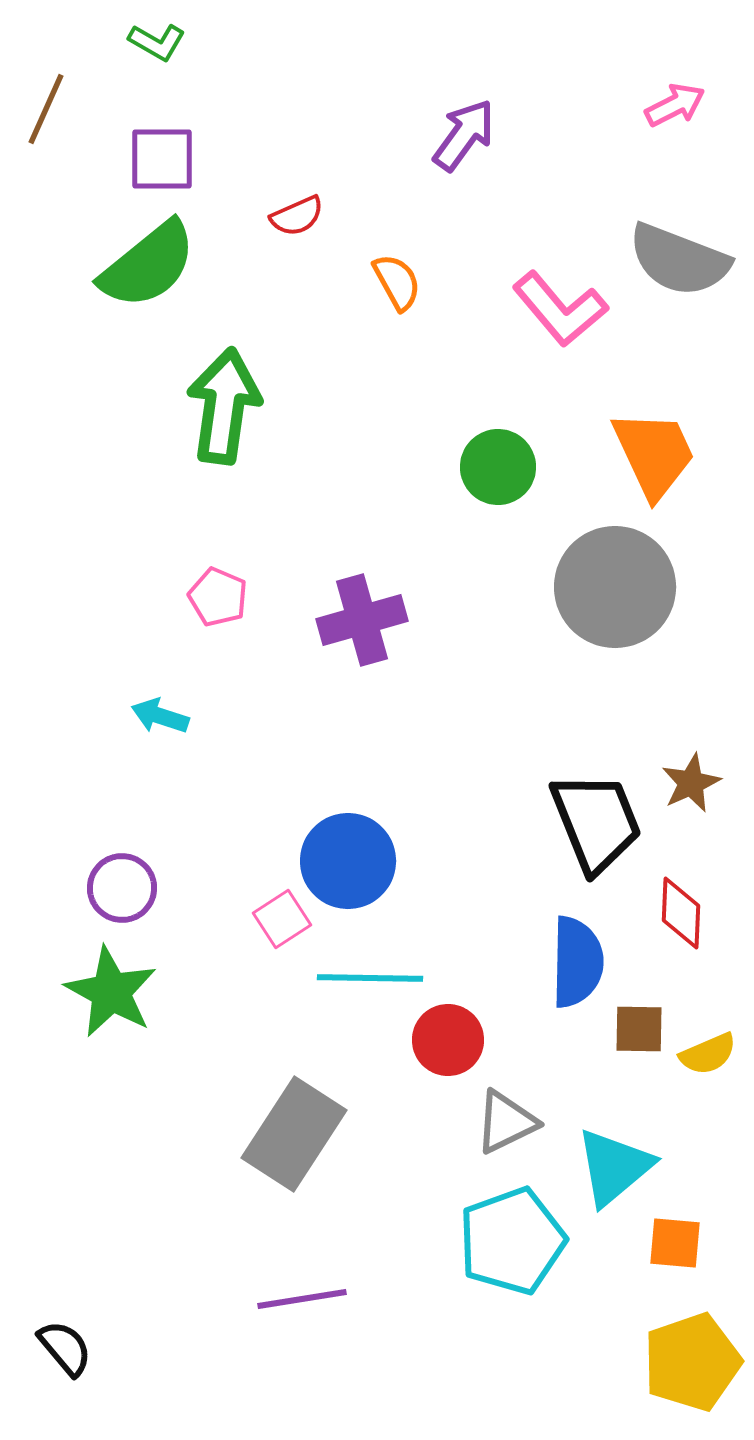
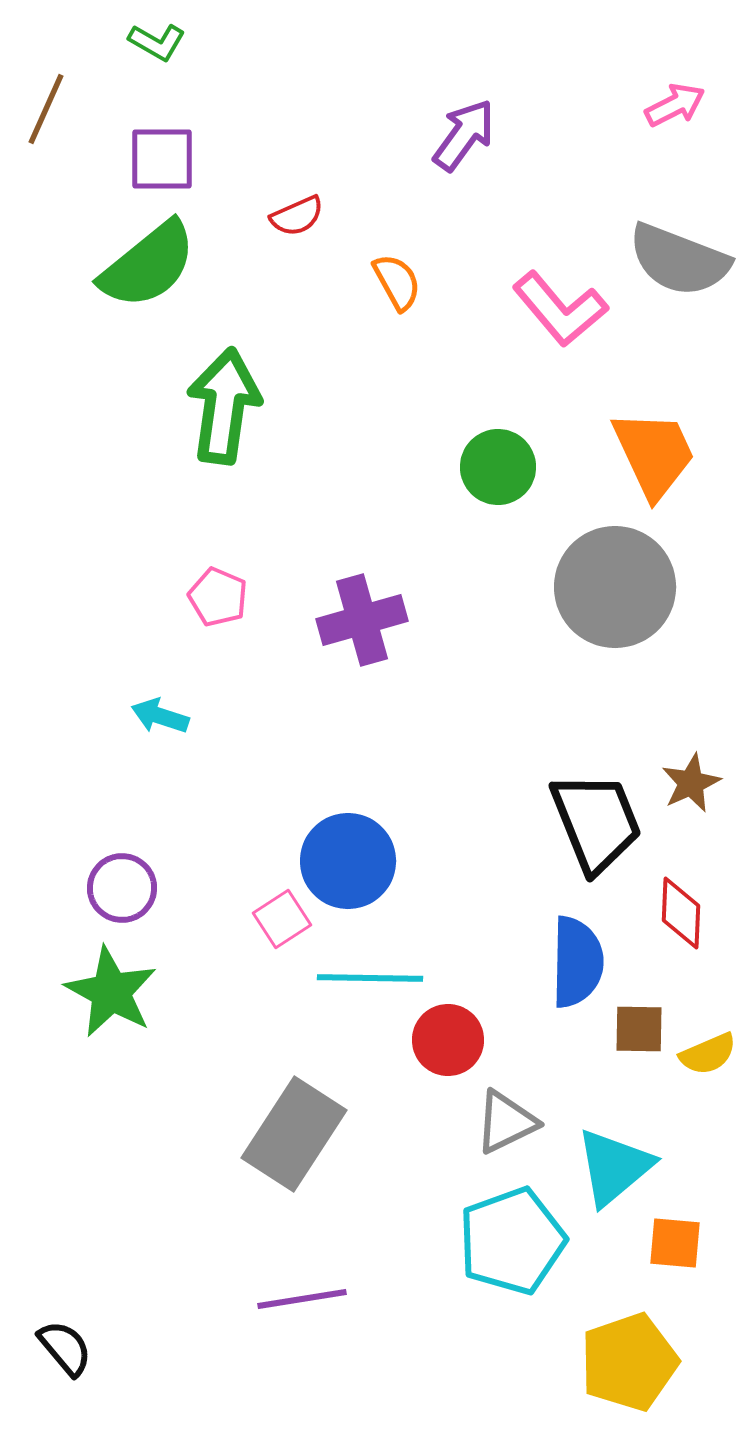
yellow pentagon: moved 63 px left
